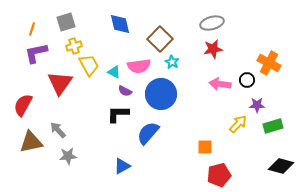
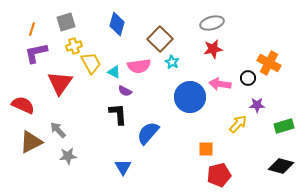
blue diamond: moved 3 px left; rotated 30 degrees clockwise
yellow trapezoid: moved 2 px right, 2 px up
black circle: moved 1 px right, 2 px up
blue circle: moved 29 px right, 3 px down
red semicircle: rotated 85 degrees clockwise
black L-shape: rotated 85 degrees clockwise
green rectangle: moved 11 px right
brown triangle: rotated 15 degrees counterclockwise
orange square: moved 1 px right, 2 px down
blue triangle: moved 1 px right, 1 px down; rotated 30 degrees counterclockwise
